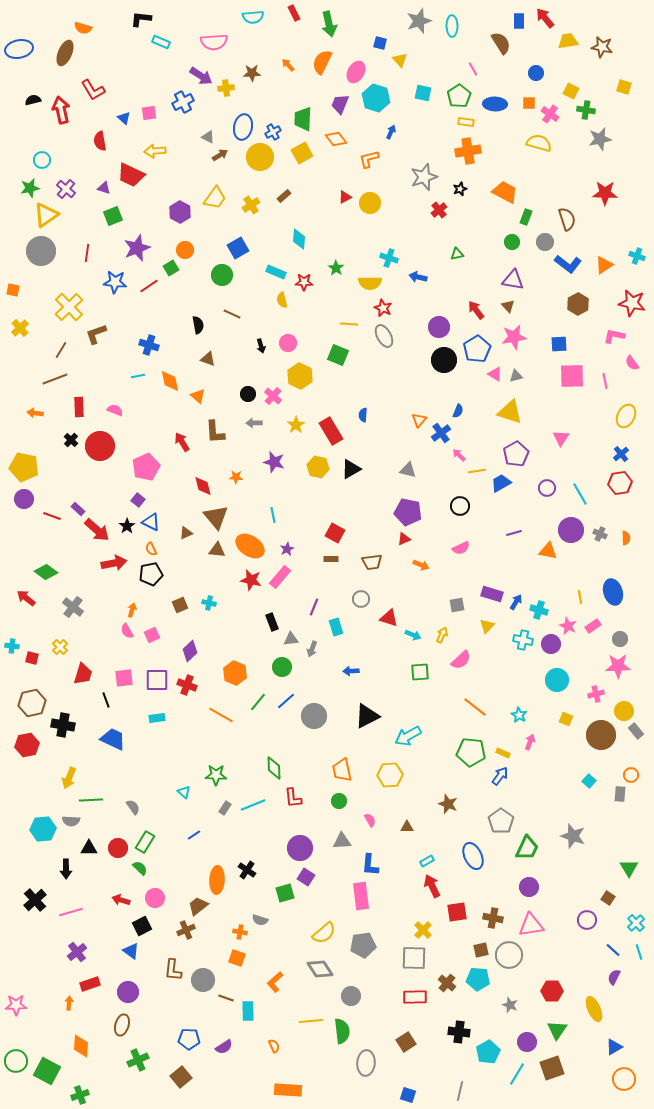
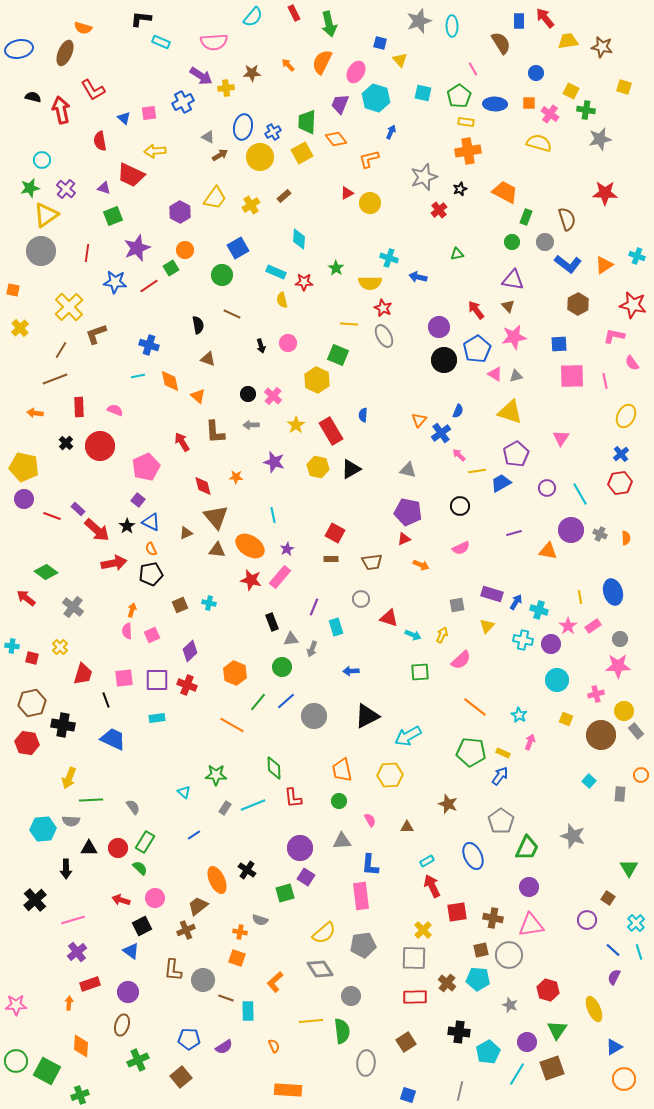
cyan semicircle at (253, 17): rotated 45 degrees counterclockwise
black semicircle at (33, 100): moved 3 px up; rotated 28 degrees clockwise
green trapezoid at (303, 119): moved 4 px right, 3 px down
red triangle at (345, 197): moved 2 px right, 4 px up
red star at (632, 303): moved 1 px right, 2 px down
yellow hexagon at (300, 376): moved 17 px right, 4 px down
gray arrow at (254, 423): moved 3 px left, 2 px down
black cross at (71, 440): moved 5 px left, 3 px down
pink star at (568, 626): rotated 12 degrees clockwise
pink semicircle at (127, 631): rotated 28 degrees clockwise
orange line at (221, 715): moved 11 px right, 10 px down
red hexagon at (27, 745): moved 2 px up; rotated 20 degrees clockwise
orange circle at (631, 775): moved 10 px right
orange ellipse at (217, 880): rotated 28 degrees counterclockwise
pink line at (71, 912): moved 2 px right, 8 px down
red hexagon at (552, 991): moved 4 px left, 1 px up; rotated 15 degrees clockwise
